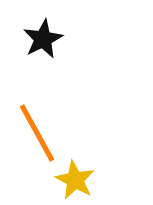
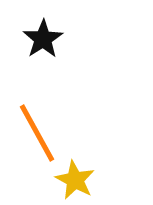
black star: rotated 6 degrees counterclockwise
